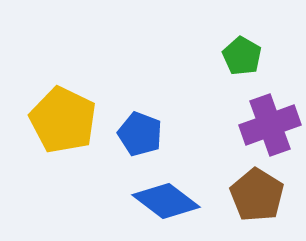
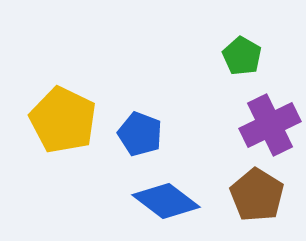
purple cross: rotated 6 degrees counterclockwise
